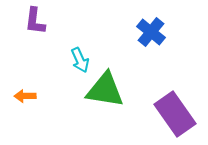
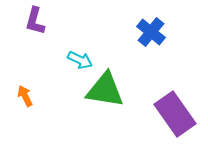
purple L-shape: rotated 8 degrees clockwise
cyan arrow: rotated 40 degrees counterclockwise
orange arrow: rotated 65 degrees clockwise
